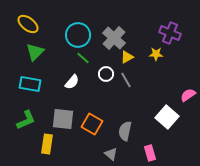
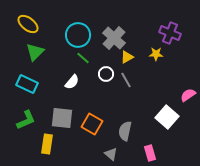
cyan rectangle: moved 3 px left; rotated 15 degrees clockwise
gray square: moved 1 px left, 1 px up
